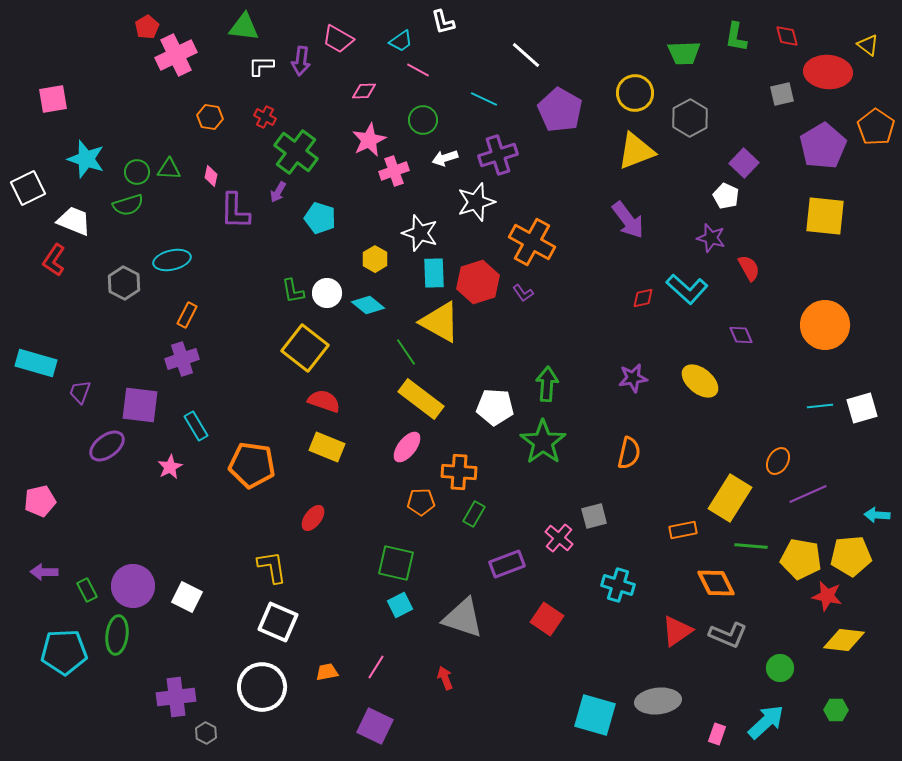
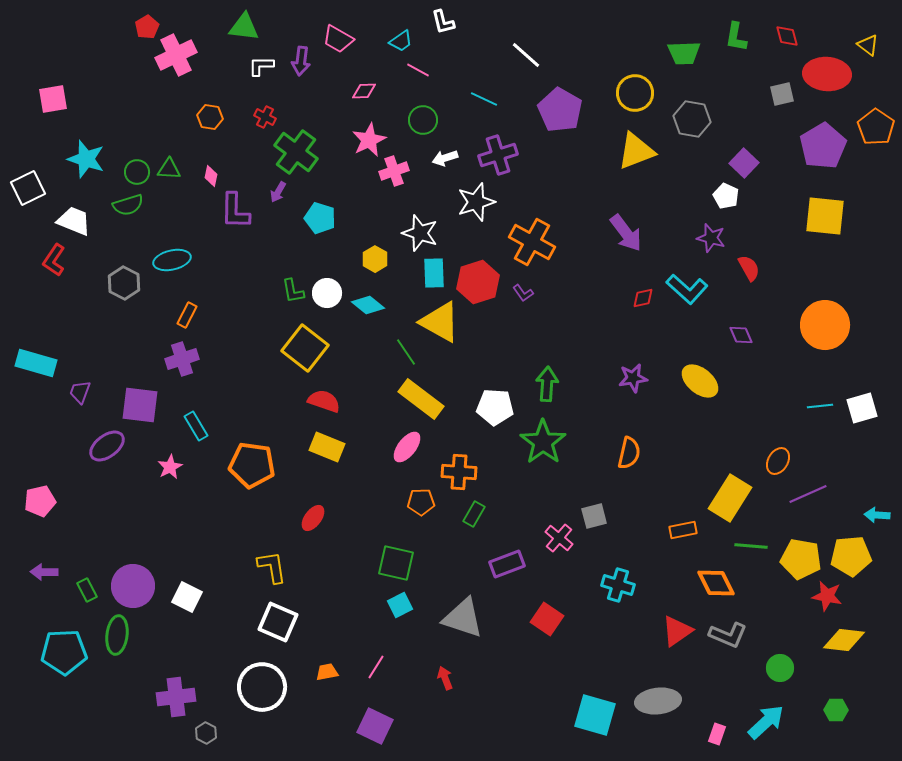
red ellipse at (828, 72): moved 1 px left, 2 px down
gray hexagon at (690, 118): moved 2 px right, 1 px down; rotated 21 degrees counterclockwise
purple arrow at (628, 220): moved 2 px left, 13 px down
